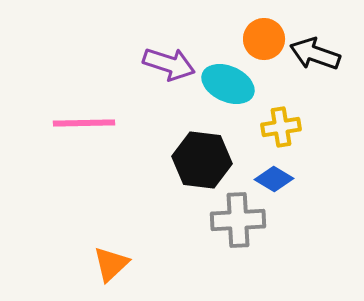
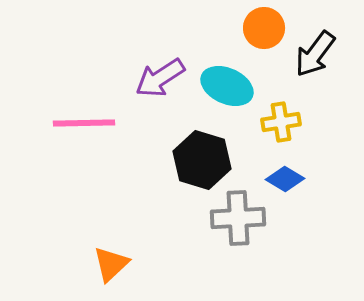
orange circle: moved 11 px up
black arrow: rotated 72 degrees counterclockwise
purple arrow: moved 9 px left, 14 px down; rotated 129 degrees clockwise
cyan ellipse: moved 1 px left, 2 px down
yellow cross: moved 5 px up
black hexagon: rotated 10 degrees clockwise
blue diamond: moved 11 px right
gray cross: moved 2 px up
